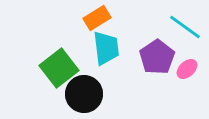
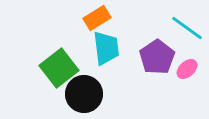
cyan line: moved 2 px right, 1 px down
